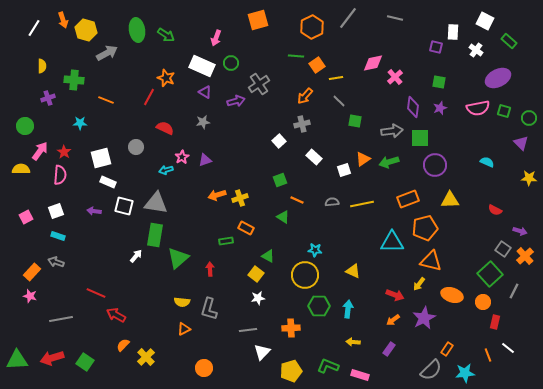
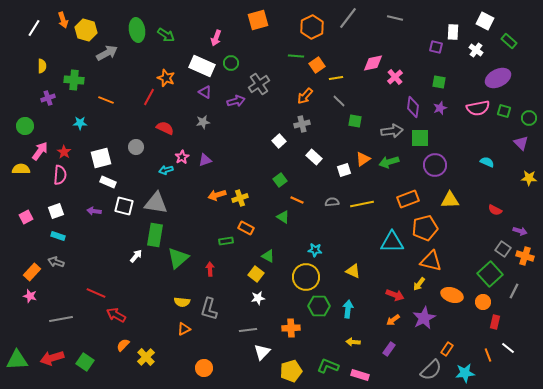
green square at (280, 180): rotated 16 degrees counterclockwise
orange cross at (525, 256): rotated 30 degrees counterclockwise
yellow circle at (305, 275): moved 1 px right, 2 px down
